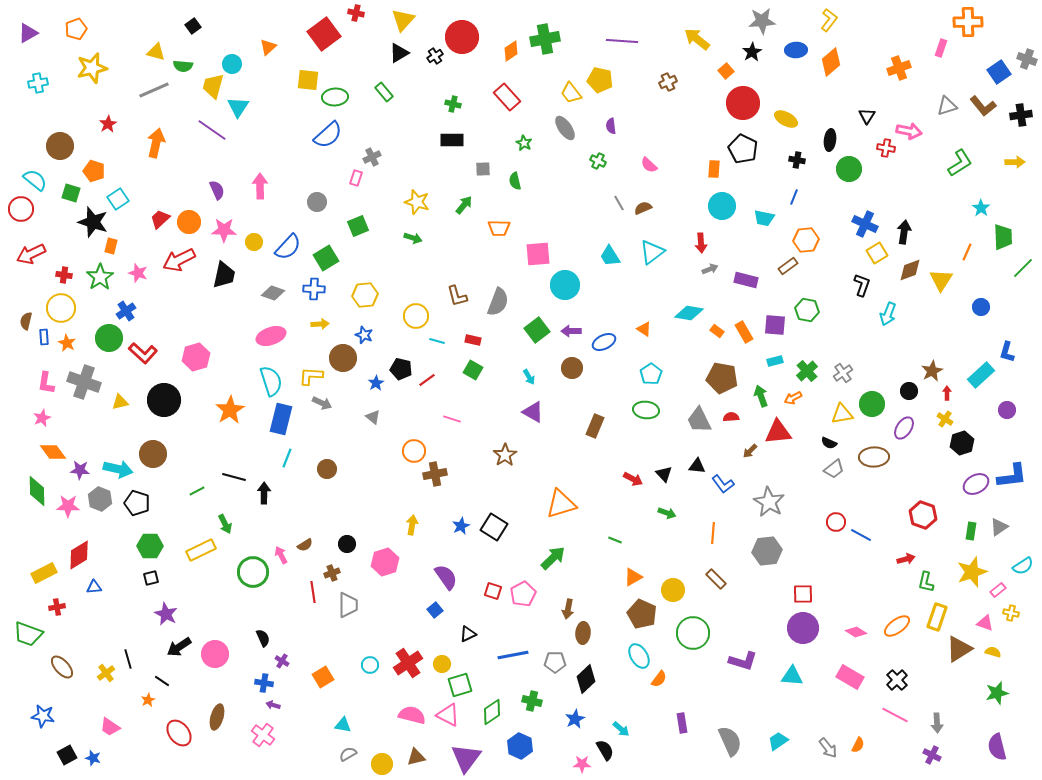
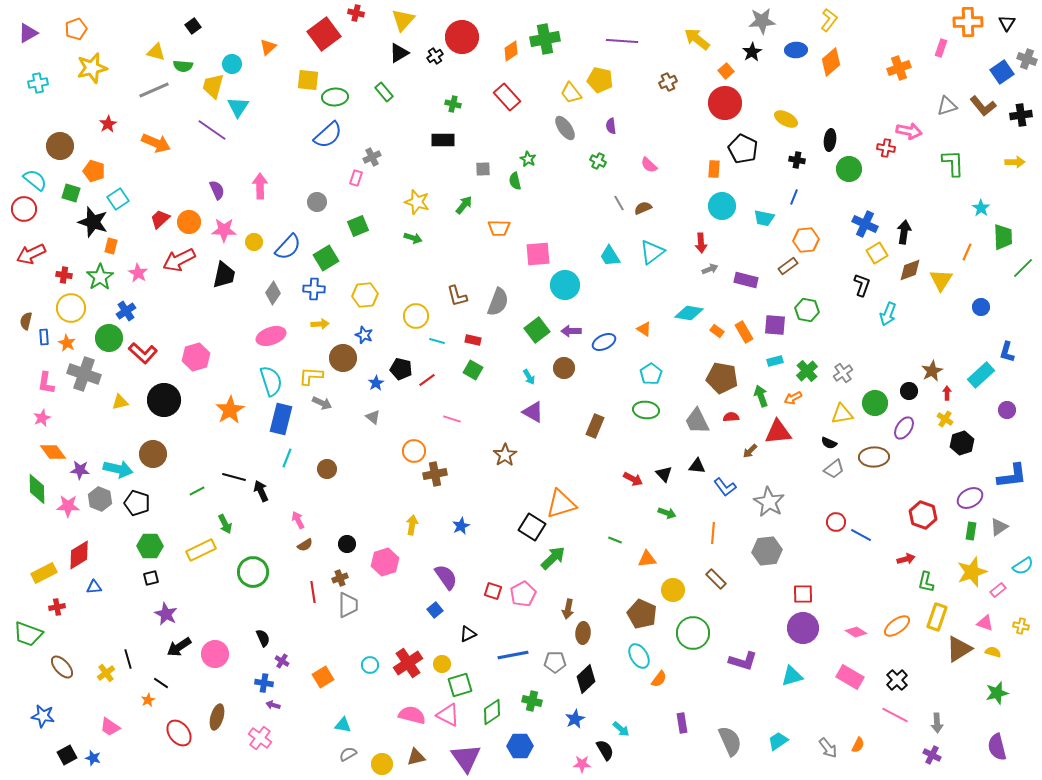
blue square at (999, 72): moved 3 px right
red circle at (743, 103): moved 18 px left
black triangle at (867, 116): moved 140 px right, 93 px up
black rectangle at (452, 140): moved 9 px left
orange arrow at (156, 143): rotated 100 degrees clockwise
green star at (524, 143): moved 4 px right, 16 px down
green L-shape at (960, 163): moved 7 px left; rotated 60 degrees counterclockwise
red circle at (21, 209): moved 3 px right
pink star at (138, 273): rotated 12 degrees clockwise
gray diamond at (273, 293): rotated 75 degrees counterclockwise
yellow circle at (61, 308): moved 10 px right
brown circle at (572, 368): moved 8 px left
gray cross at (84, 382): moved 8 px up
green circle at (872, 404): moved 3 px right, 1 px up
gray trapezoid at (699, 420): moved 2 px left, 1 px down
blue L-shape at (723, 484): moved 2 px right, 3 px down
purple ellipse at (976, 484): moved 6 px left, 14 px down
green diamond at (37, 491): moved 2 px up
black arrow at (264, 493): moved 3 px left, 2 px up; rotated 25 degrees counterclockwise
black square at (494, 527): moved 38 px right
pink arrow at (281, 555): moved 17 px right, 35 px up
brown cross at (332, 573): moved 8 px right, 5 px down
orange triangle at (633, 577): moved 14 px right, 18 px up; rotated 24 degrees clockwise
yellow cross at (1011, 613): moved 10 px right, 13 px down
cyan triangle at (792, 676): rotated 20 degrees counterclockwise
black line at (162, 681): moved 1 px left, 2 px down
pink cross at (263, 735): moved 3 px left, 3 px down
blue hexagon at (520, 746): rotated 25 degrees counterclockwise
purple triangle at (466, 758): rotated 12 degrees counterclockwise
